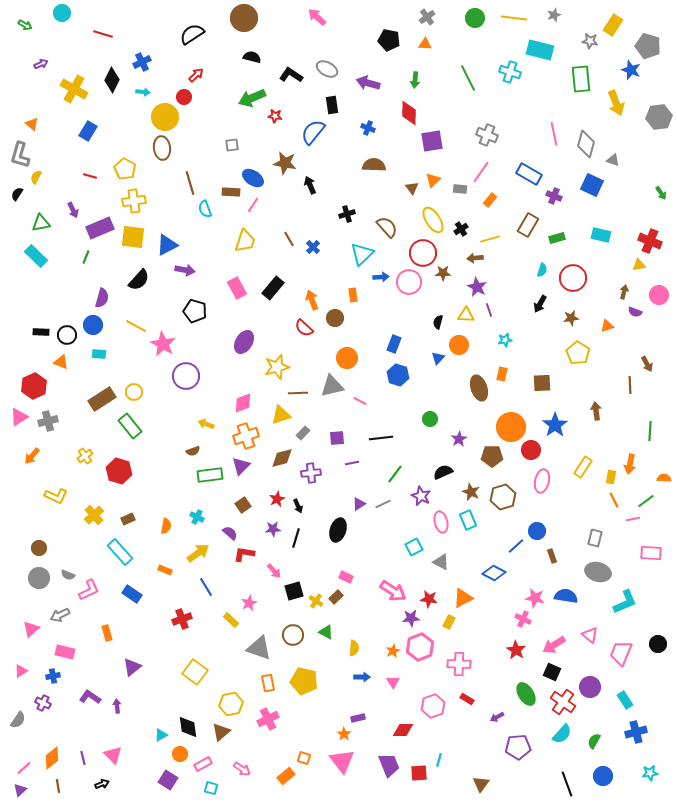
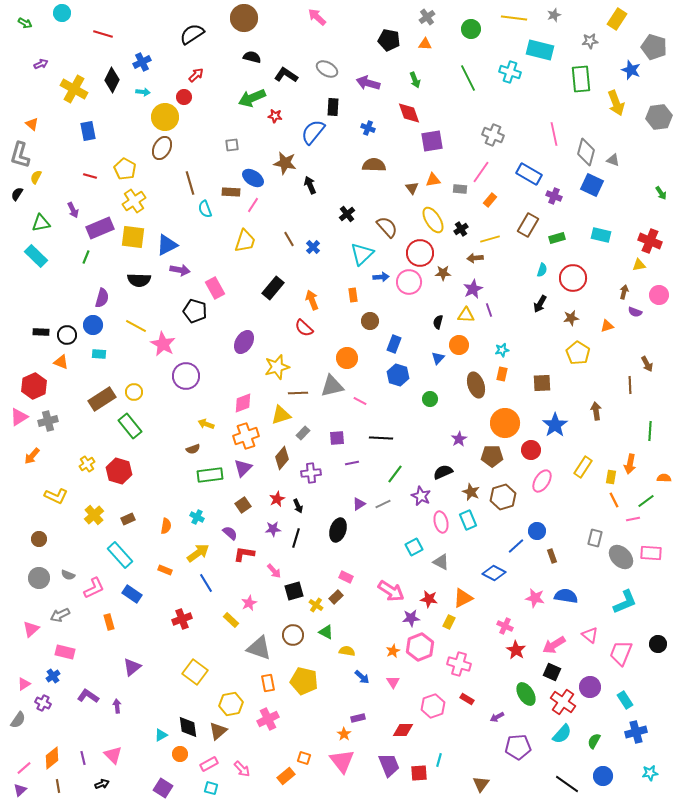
green circle at (475, 18): moved 4 px left, 11 px down
green arrow at (25, 25): moved 2 px up
yellow rectangle at (613, 25): moved 4 px right, 6 px up
gray star at (590, 41): rotated 14 degrees counterclockwise
gray pentagon at (648, 46): moved 6 px right, 1 px down
black L-shape at (291, 75): moved 5 px left
green arrow at (415, 80): rotated 28 degrees counterclockwise
black rectangle at (332, 105): moved 1 px right, 2 px down; rotated 12 degrees clockwise
red diamond at (409, 113): rotated 20 degrees counterclockwise
blue rectangle at (88, 131): rotated 42 degrees counterclockwise
gray cross at (487, 135): moved 6 px right
gray diamond at (586, 144): moved 8 px down
brown ellipse at (162, 148): rotated 35 degrees clockwise
orange triangle at (433, 180): rotated 35 degrees clockwise
yellow cross at (134, 201): rotated 25 degrees counterclockwise
black cross at (347, 214): rotated 21 degrees counterclockwise
red circle at (423, 253): moved 3 px left
purple arrow at (185, 270): moved 5 px left
black semicircle at (139, 280): rotated 50 degrees clockwise
purple star at (477, 287): moved 4 px left, 2 px down; rotated 18 degrees clockwise
pink rectangle at (237, 288): moved 22 px left
brown circle at (335, 318): moved 35 px right, 3 px down
cyan star at (505, 340): moved 3 px left, 10 px down
brown ellipse at (479, 388): moved 3 px left, 3 px up
green circle at (430, 419): moved 20 px up
orange circle at (511, 427): moved 6 px left, 4 px up
black line at (381, 438): rotated 10 degrees clockwise
brown semicircle at (193, 451): moved 2 px up
yellow cross at (85, 456): moved 2 px right, 8 px down
brown diamond at (282, 458): rotated 35 degrees counterclockwise
purple triangle at (241, 466): moved 2 px right, 2 px down
pink ellipse at (542, 481): rotated 20 degrees clockwise
brown circle at (39, 548): moved 9 px up
cyan rectangle at (120, 552): moved 3 px down
gray ellipse at (598, 572): moved 23 px right, 15 px up; rotated 30 degrees clockwise
blue line at (206, 587): moved 4 px up
pink L-shape at (89, 590): moved 5 px right, 2 px up
pink arrow at (393, 591): moved 2 px left
yellow cross at (316, 601): moved 4 px down
pink cross at (523, 619): moved 18 px left, 7 px down
orange rectangle at (107, 633): moved 2 px right, 11 px up
yellow semicircle at (354, 648): moved 7 px left, 3 px down; rotated 84 degrees counterclockwise
pink cross at (459, 664): rotated 15 degrees clockwise
pink triangle at (21, 671): moved 3 px right, 13 px down
blue cross at (53, 676): rotated 24 degrees counterclockwise
blue arrow at (362, 677): rotated 42 degrees clockwise
purple L-shape at (90, 697): moved 2 px left, 1 px up
brown triangle at (221, 732): moved 3 px left, 1 px up
pink rectangle at (203, 764): moved 6 px right
pink arrow at (242, 769): rotated 12 degrees clockwise
purple square at (168, 780): moved 5 px left, 8 px down
black line at (567, 784): rotated 35 degrees counterclockwise
